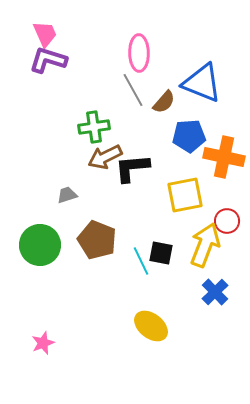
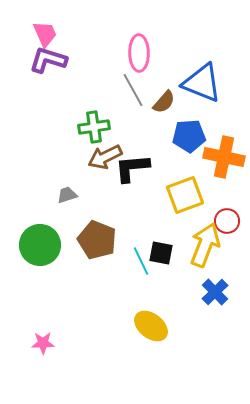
yellow square: rotated 9 degrees counterclockwise
pink star: rotated 20 degrees clockwise
